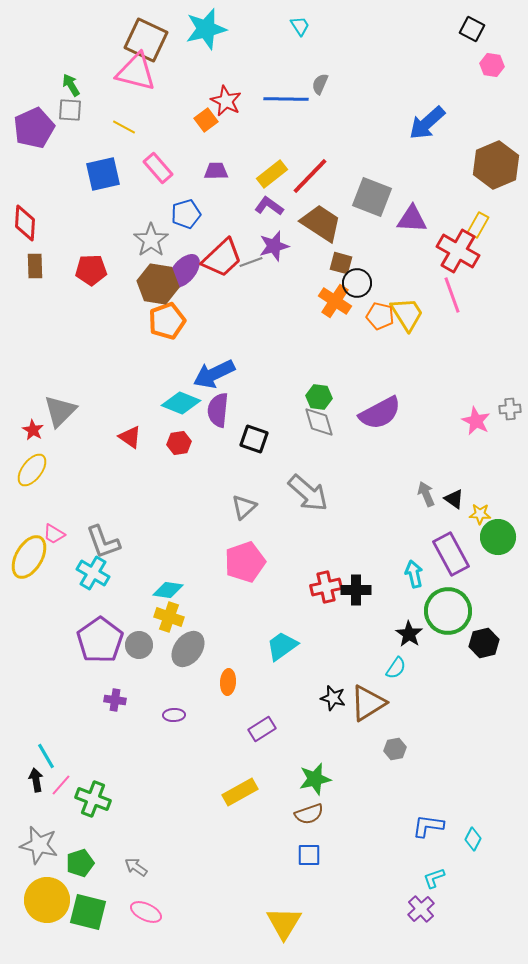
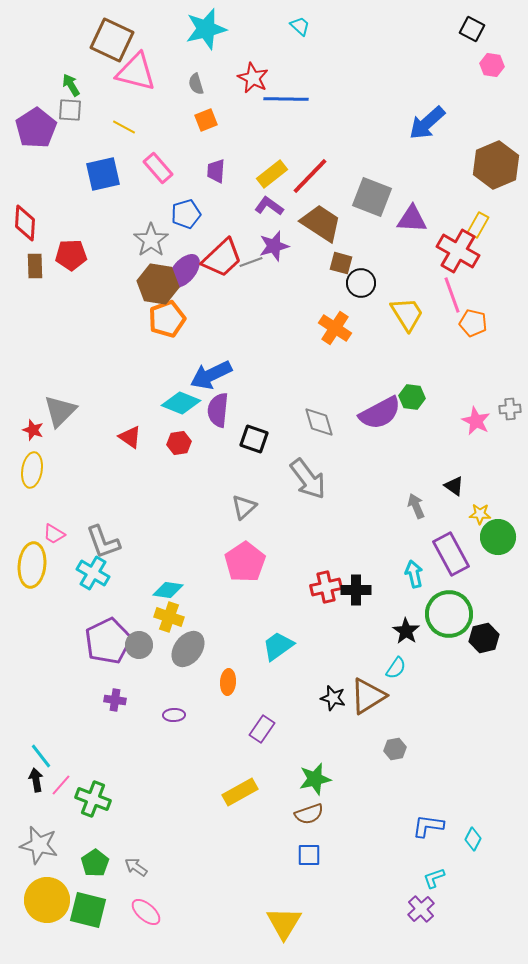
cyan trapezoid at (300, 26): rotated 15 degrees counterclockwise
brown square at (146, 40): moved 34 px left
gray semicircle at (320, 84): moved 124 px left; rotated 40 degrees counterclockwise
red star at (226, 101): moved 27 px right, 23 px up
orange square at (206, 120): rotated 15 degrees clockwise
purple pentagon at (34, 128): moved 2 px right; rotated 9 degrees counterclockwise
purple trapezoid at (216, 171): rotated 85 degrees counterclockwise
red pentagon at (91, 270): moved 20 px left, 15 px up
black circle at (357, 283): moved 4 px right
orange cross at (335, 301): moved 27 px down
orange pentagon at (380, 316): moved 93 px right, 7 px down
orange pentagon at (167, 321): moved 2 px up
blue arrow at (214, 374): moved 3 px left, 1 px down
green hexagon at (319, 397): moved 93 px right
red star at (33, 430): rotated 10 degrees counterclockwise
yellow ellipse at (32, 470): rotated 28 degrees counterclockwise
gray arrow at (308, 493): moved 14 px up; rotated 12 degrees clockwise
gray arrow at (426, 494): moved 10 px left, 12 px down
black triangle at (454, 499): moved 13 px up
yellow ellipse at (29, 557): moved 3 px right, 8 px down; rotated 24 degrees counterclockwise
pink pentagon at (245, 562): rotated 15 degrees counterclockwise
green circle at (448, 611): moved 1 px right, 3 px down
black star at (409, 634): moved 3 px left, 3 px up
purple pentagon at (100, 640): moved 8 px right, 1 px down; rotated 9 degrees clockwise
black hexagon at (484, 643): moved 5 px up
cyan trapezoid at (282, 646): moved 4 px left
brown triangle at (368, 703): moved 7 px up
purple rectangle at (262, 729): rotated 24 degrees counterclockwise
cyan line at (46, 756): moved 5 px left; rotated 8 degrees counterclockwise
green pentagon at (80, 863): moved 15 px right; rotated 16 degrees counterclockwise
green square at (88, 912): moved 2 px up
pink ellipse at (146, 912): rotated 16 degrees clockwise
